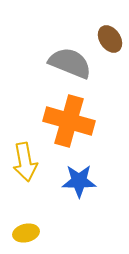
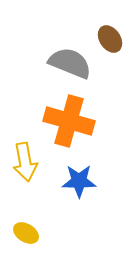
yellow ellipse: rotated 45 degrees clockwise
